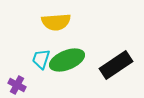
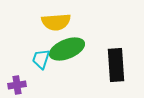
green ellipse: moved 11 px up
black rectangle: rotated 60 degrees counterclockwise
purple cross: rotated 36 degrees counterclockwise
